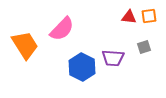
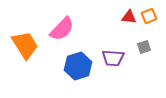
orange square: rotated 14 degrees counterclockwise
blue hexagon: moved 4 px left, 1 px up; rotated 16 degrees clockwise
